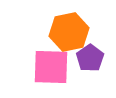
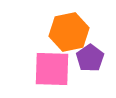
pink square: moved 1 px right, 2 px down
